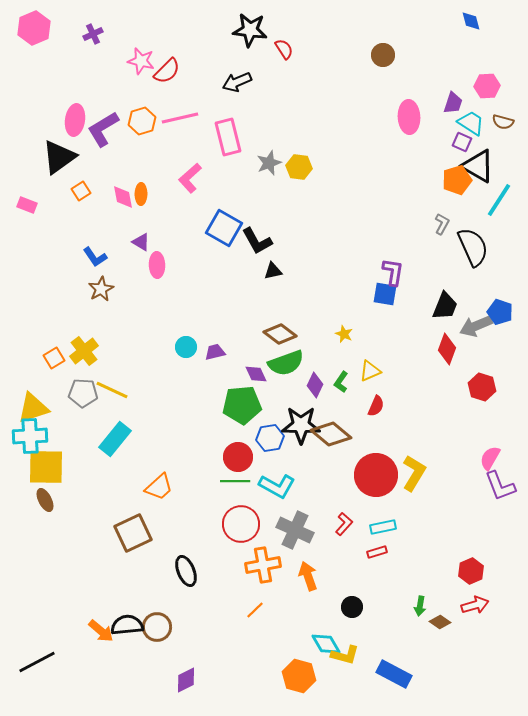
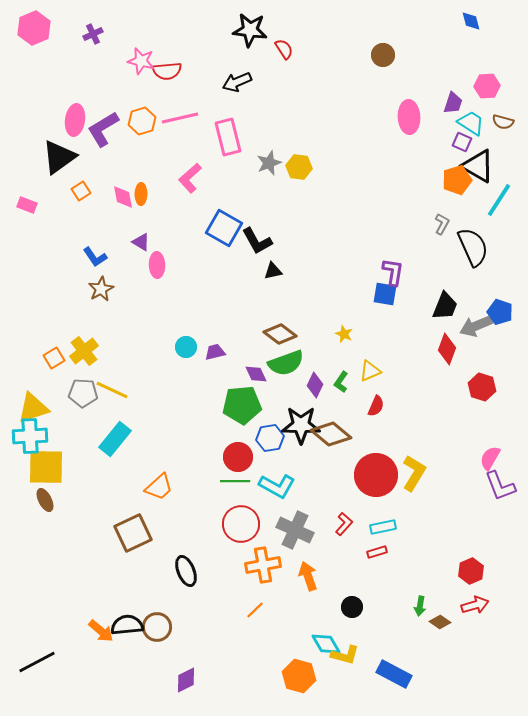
red semicircle at (167, 71): rotated 40 degrees clockwise
